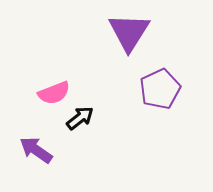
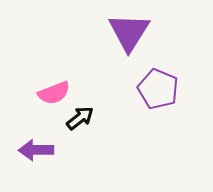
purple pentagon: moved 2 px left; rotated 24 degrees counterclockwise
purple arrow: rotated 36 degrees counterclockwise
